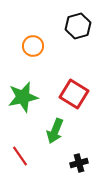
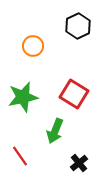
black hexagon: rotated 10 degrees counterclockwise
black cross: rotated 24 degrees counterclockwise
